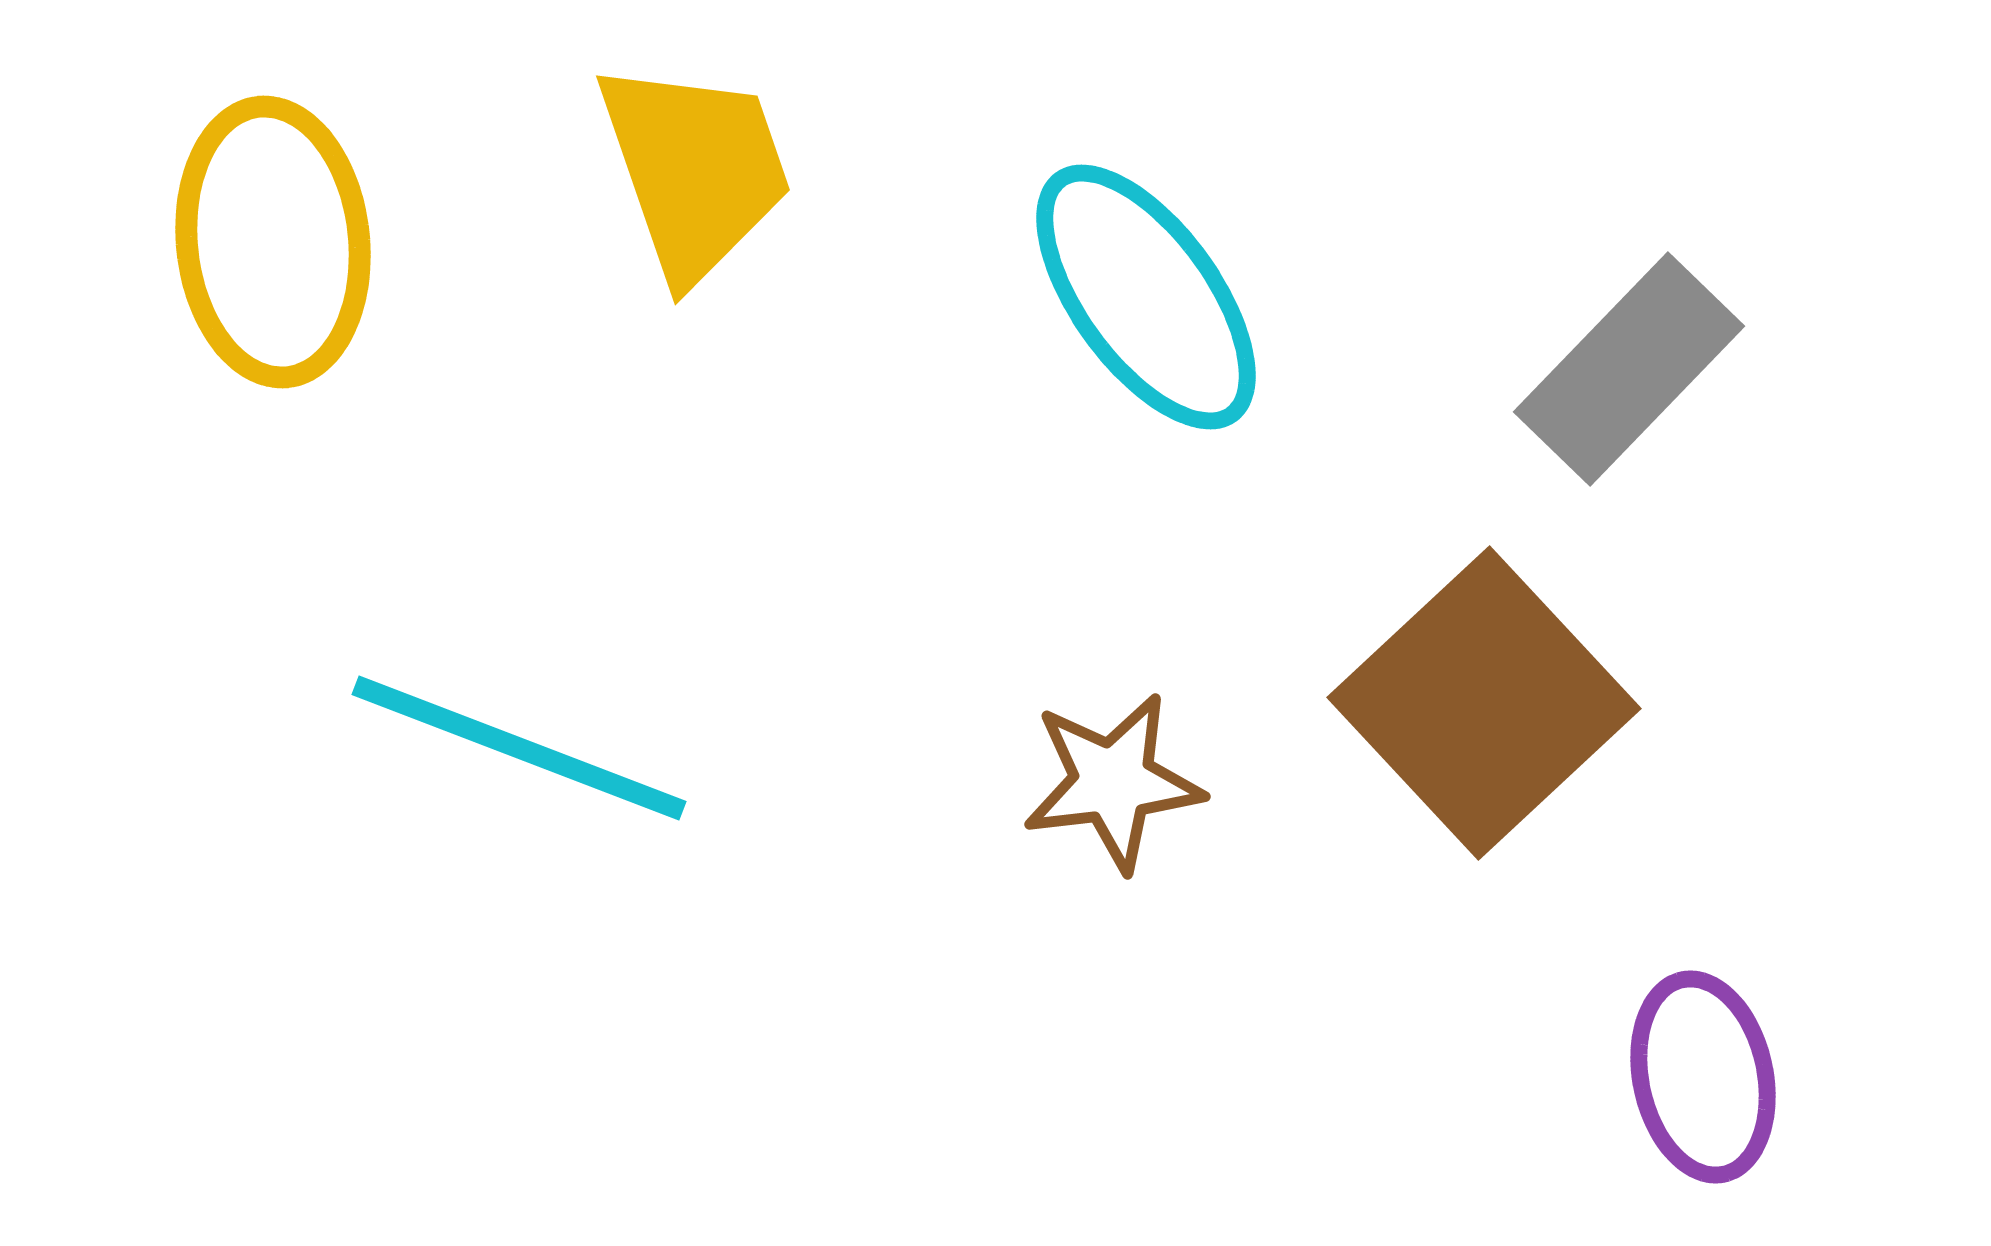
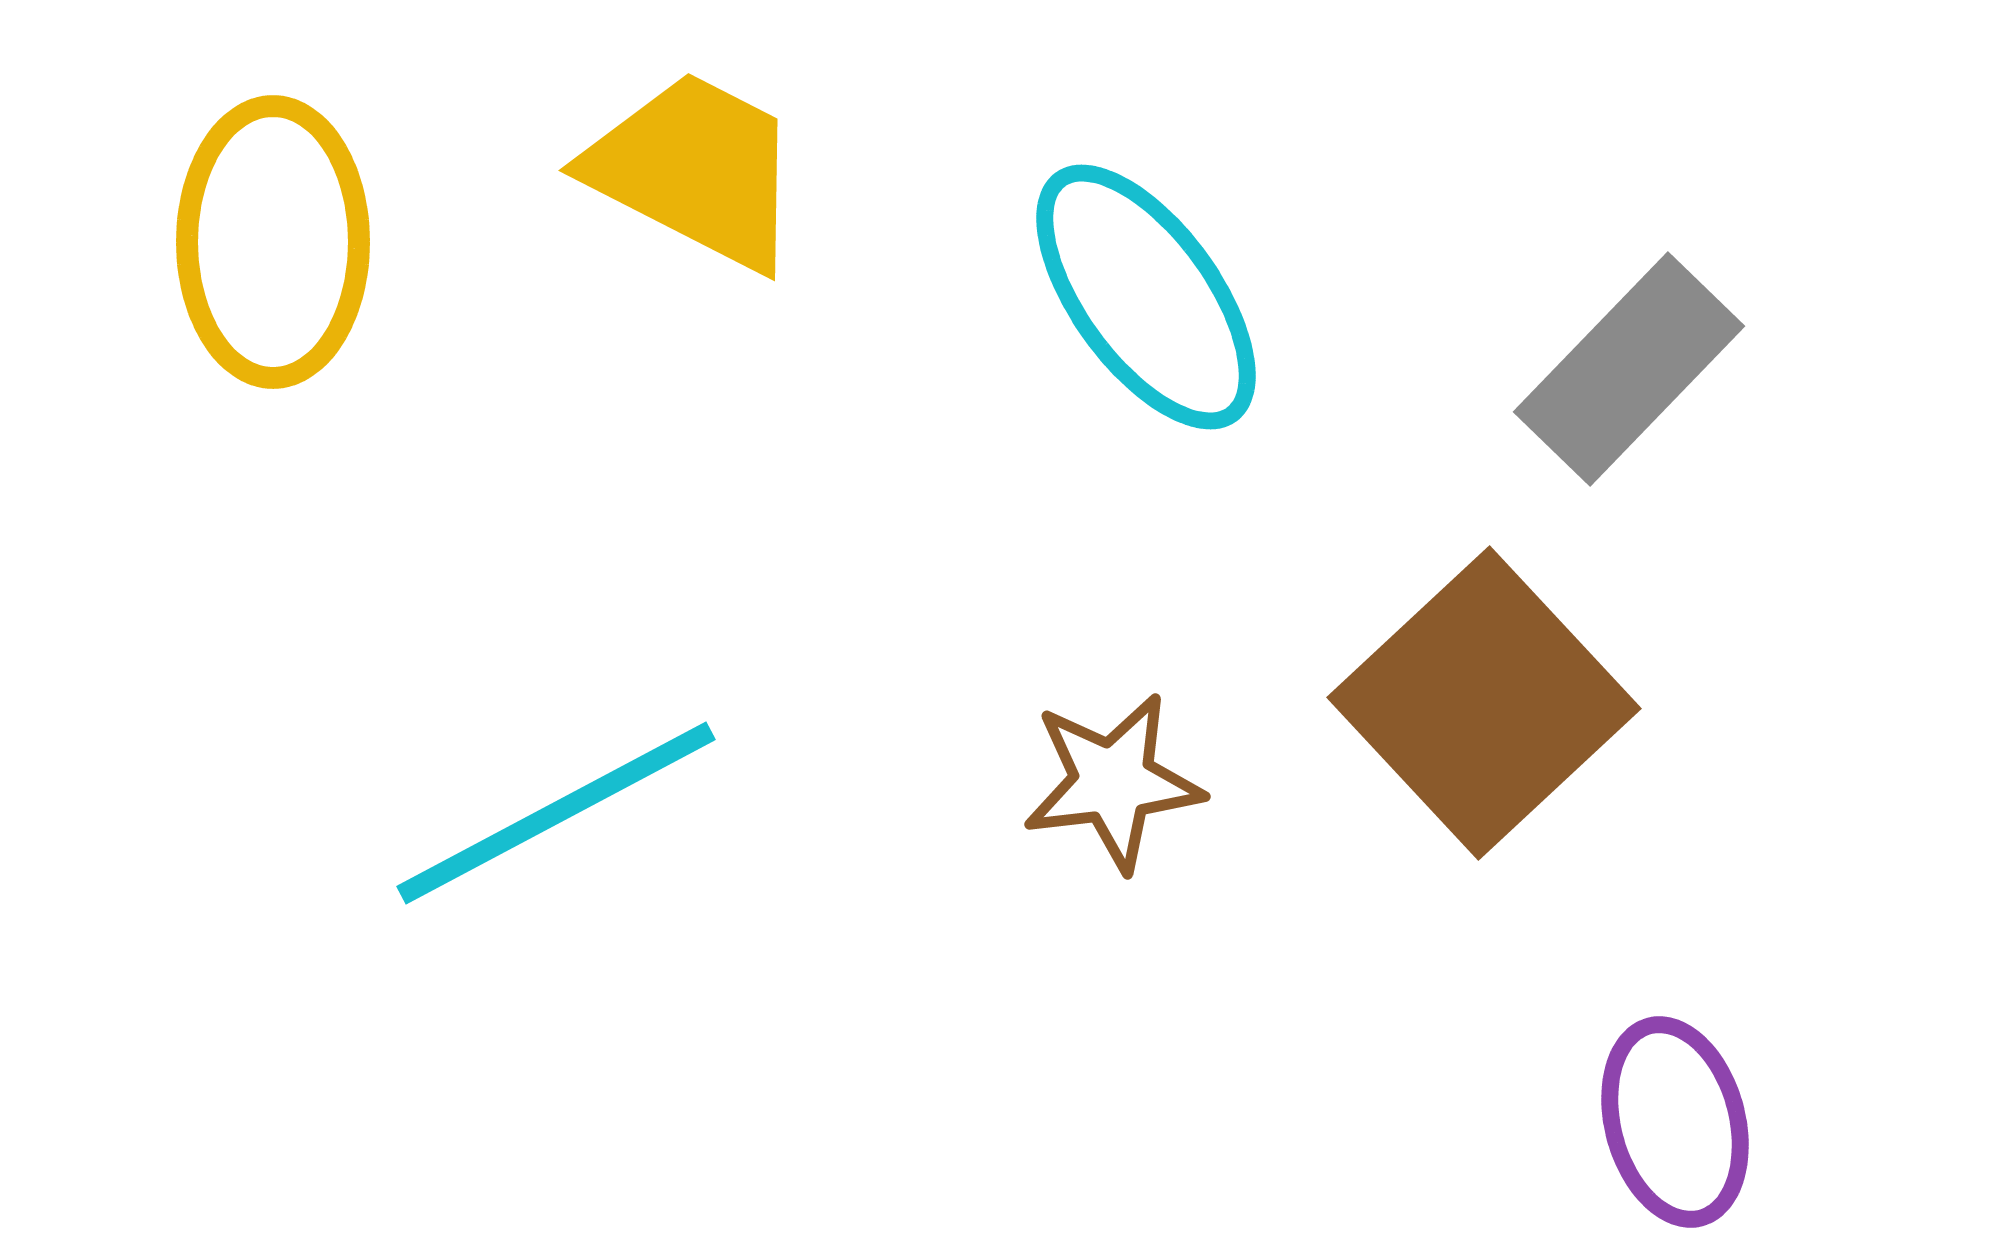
yellow trapezoid: rotated 44 degrees counterclockwise
yellow ellipse: rotated 6 degrees clockwise
cyan line: moved 37 px right, 65 px down; rotated 49 degrees counterclockwise
purple ellipse: moved 28 px left, 45 px down; rotated 3 degrees counterclockwise
